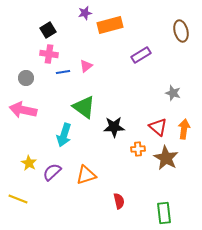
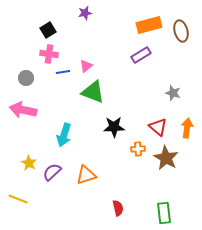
orange rectangle: moved 39 px right
green triangle: moved 9 px right, 15 px up; rotated 15 degrees counterclockwise
orange arrow: moved 3 px right, 1 px up
red semicircle: moved 1 px left, 7 px down
